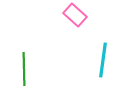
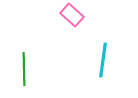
pink rectangle: moved 3 px left
